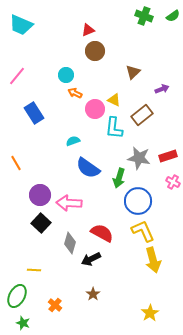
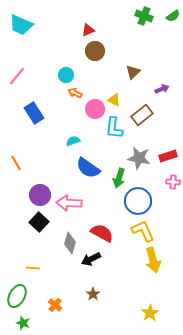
pink cross: rotated 24 degrees counterclockwise
black square: moved 2 px left, 1 px up
yellow line: moved 1 px left, 2 px up
